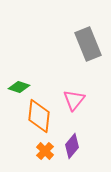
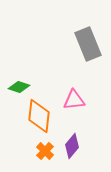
pink triangle: rotated 45 degrees clockwise
